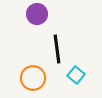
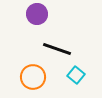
black line: rotated 64 degrees counterclockwise
orange circle: moved 1 px up
